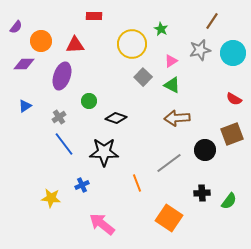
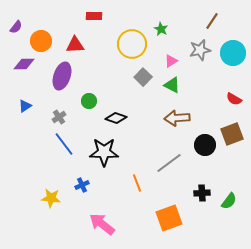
black circle: moved 5 px up
orange square: rotated 36 degrees clockwise
